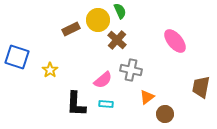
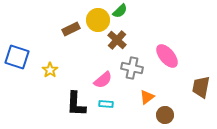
green semicircle: rotated 70 degrees clockwise
pink ellipse: moved 8 px left, 15 px down
gray cross: moved 1 px right, 2 px up
brown circle: moved 1 px down
